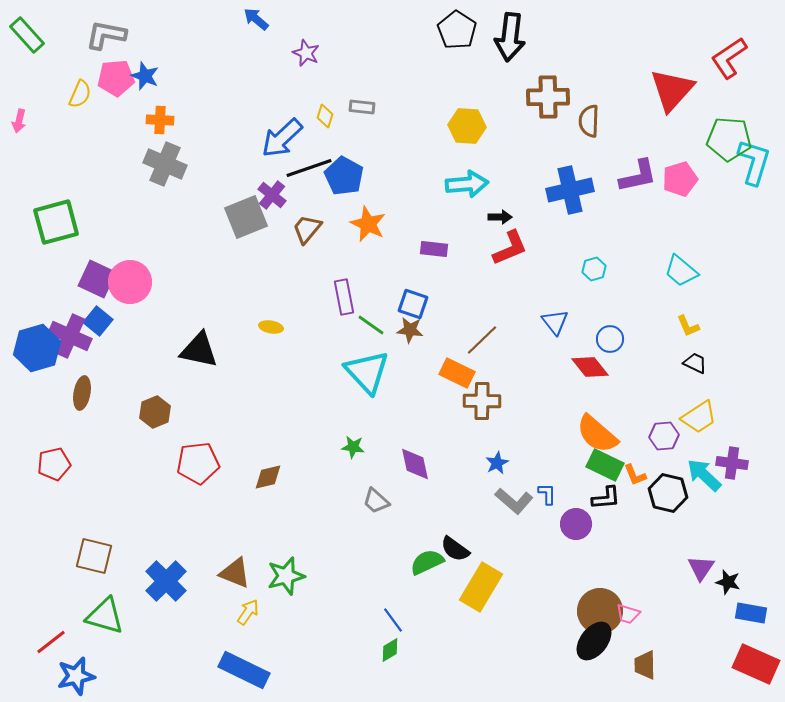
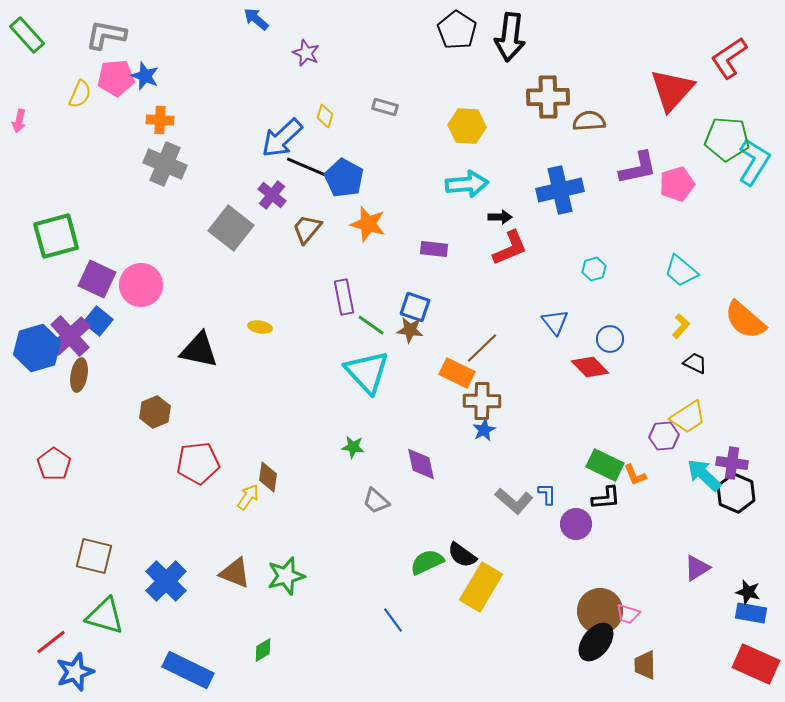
gray rectangle at (362, 107): moved 23 px right; rotated 10 degrees clockwise
brown semicircle at (589, 121): rotated 84 degrees clockwise
green pentagon at (729, 139): moved 2 px left
cyan L-shape at (754, 162): rotated 15 degrees clockwise
black line at (309, 168): rotated 42 degrees clockwise
blue pentagon at (344, 176): moved 2 px down
purple L-shape at (638, 176): moved 8 px up
pink pentagon at (680, 179): moved 3 px left, 5 px down
blue cross at (570, 190): moved 10 px left
gray square at (246, 217): moved 15 px left, 11 px down; rotated 30 degrees counterclockwise
green square at (56, 222): moved 14 px down
orange star at (368, 224): rotated 9 degrees counterclockwise
pink circle at (130, 282): moved 11 px right, 3 px down
blue square at (413, 304): moved 2 px right, 3 px down
yellow L-shape at (688, 326): moved 7 px left; rotated 115 degrees counterclockwise
yellow ellipse at (271, 327): moved 11 px left
purple cross at (70, 336): rotated 24 degrees clockwise
brown line at (482, 340): moved 8 px down
red diamond at (590, 367): rotated 6 degrees counterclockwise
brown ellipse at (82, 393): moved 3 px left, 18 px up
yellow trapezoid at (699, 417): moved 11 px left
orange semicircle at (597, 434): moved 148 px right, 114 px up
blue star at (497, 463): moved 13 px left, 33 px up
red pentagon at (54, 464): rotated 24 degrees counterclockwise
purple diamond at (415, 464): moved 6 px right
brown diamond at (268, 477): rotated 68 degrees counterclockwise
black hexagon at (668, 493): moved 68 px right; rotated 9 degrees clockwise
black semicircle at (455, 549): moved 7 px right, 6 px down
purple triangle at (701, 568): moved 4 px left; rotated 24 degrees clockwise
black star at (728, 582): moved 20 px right, 10 px down
yellow arrow at (248, 612): moved 115 px up
black ellipse at (594, 641): moved 2 px right, 1 px down
green diamond at (390, 650): moved 127 px left
blue rectangle at (244, 670): moved 56 px left
blue star at (76, 676): moved 1 px left, 4 px up; rotated 6 degrees counterclockwise
